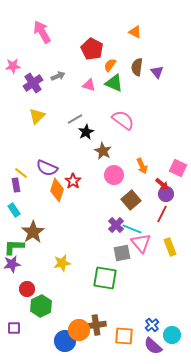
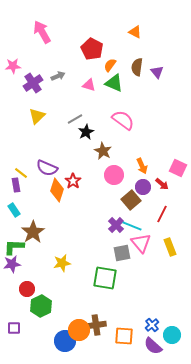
purple circle at (166, 194): moved 23 px left, 7 px up
cyan line at (132, 229): moved 3 px up
